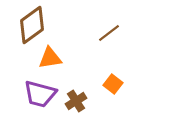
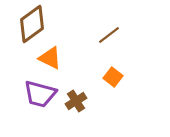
brown diamond: moved 1 px up
brown line: moved 2 px down
orange triangle: rotated 35 degrees clockwise
orange square: moved 7 px up
